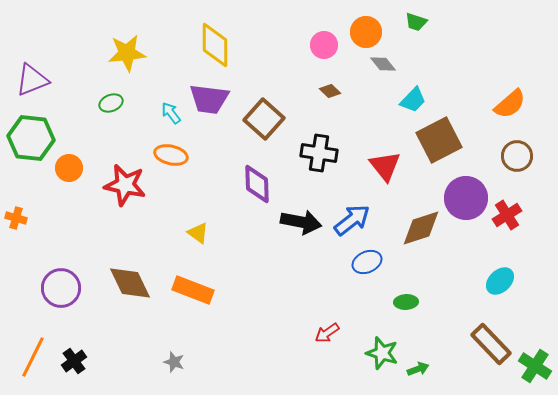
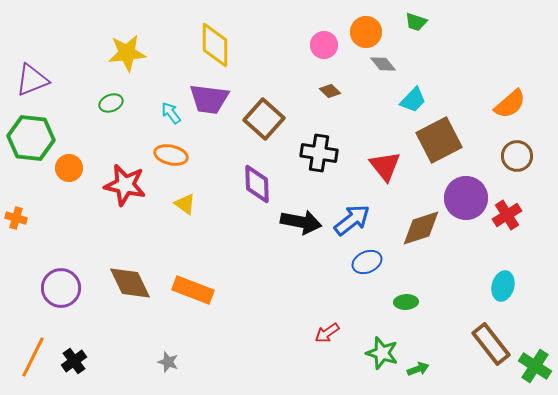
yellow triangle at (198, 233): moved 13 px left, 29 px up
cyan ellipse at (500, 281): moved 3 px right, 5 px down; rotated 32 degrees counterclockwise
brown rectangle at (491, 344): rotated 6 degrees clockwise
gray star at (174, 362): moved 6 px left
